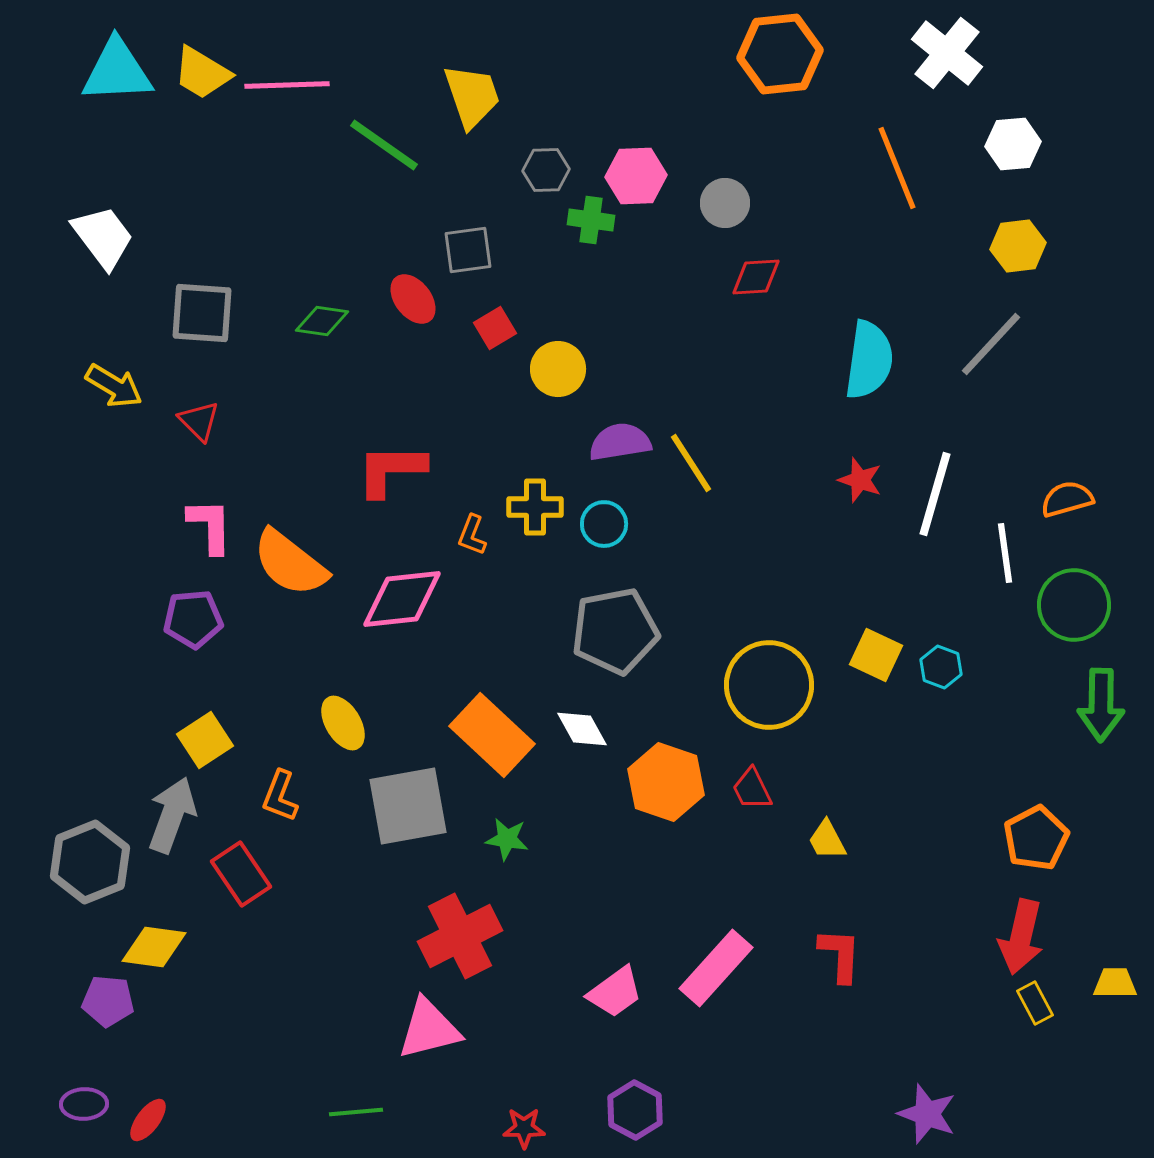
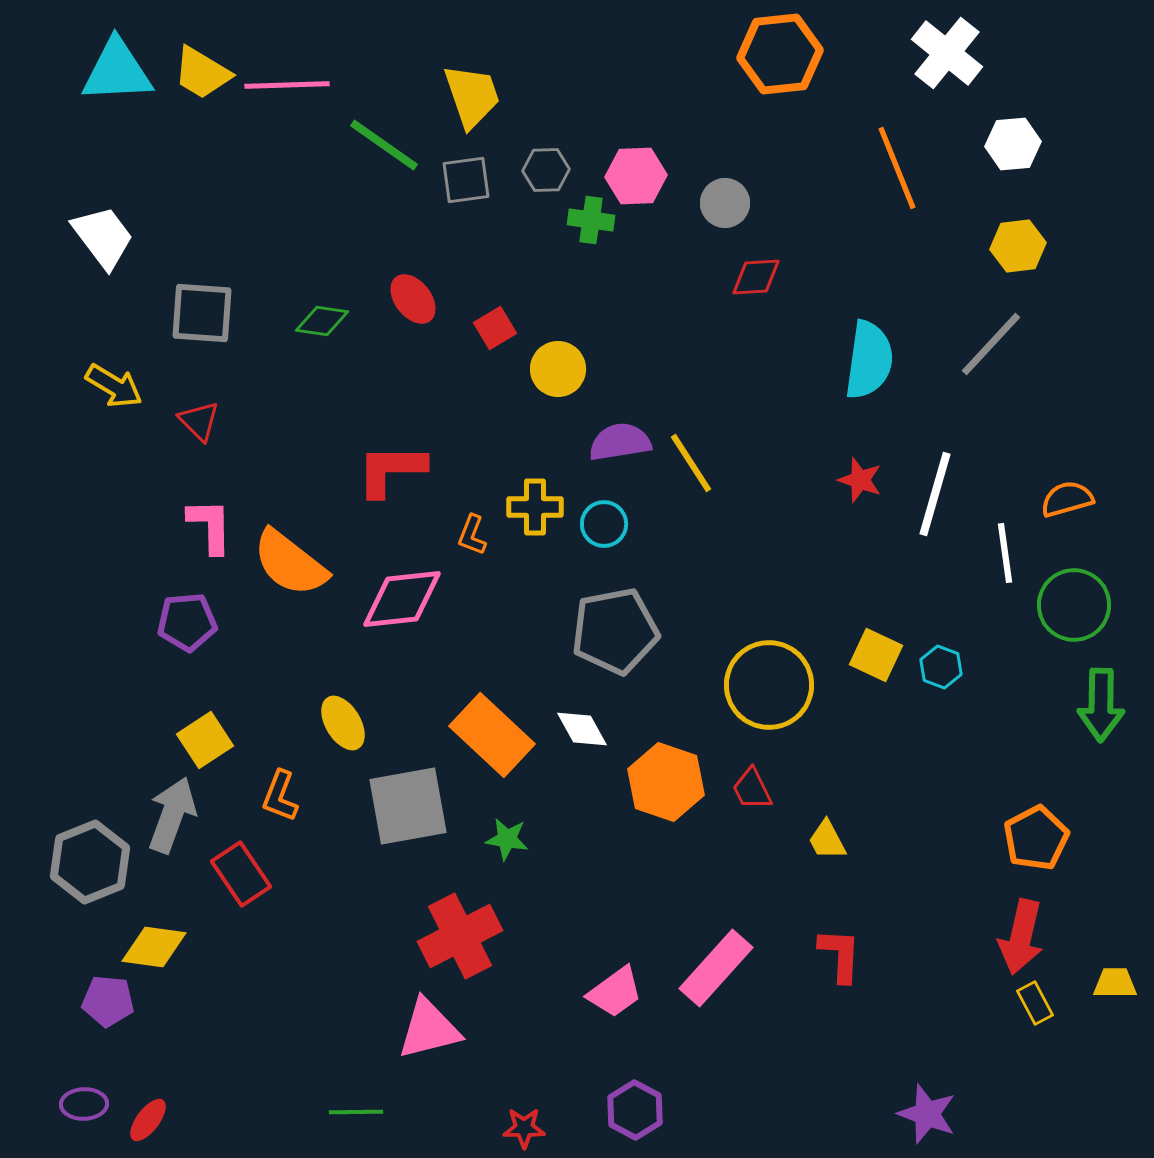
gray square at (468, 250): moved 2 px left, 70 px up
purple pentagon at (193, 619): moved 6 px left, 3 px down
green line at (356, 1112): rotated 4 degrees clockwise
